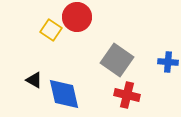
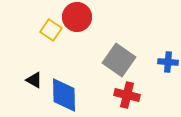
gray square: moved 2 px right
blue diamond: moved 1 px down; rotated 12 degrees clockwise
